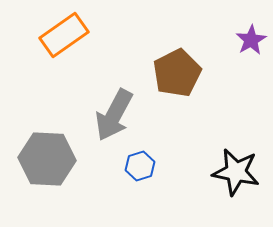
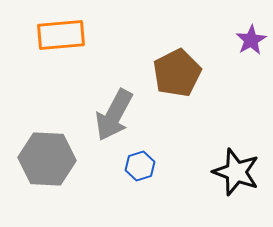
orange rectangle: moved 3 px left; rotated 30 degrees clockwise
black star: rotated 9 degrees clockwise
